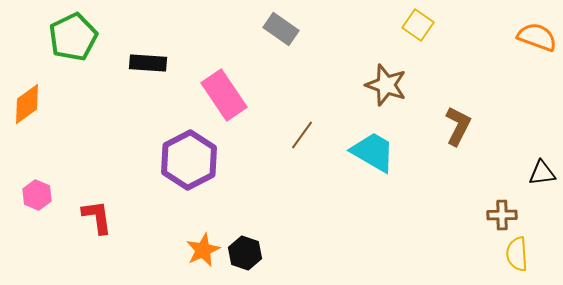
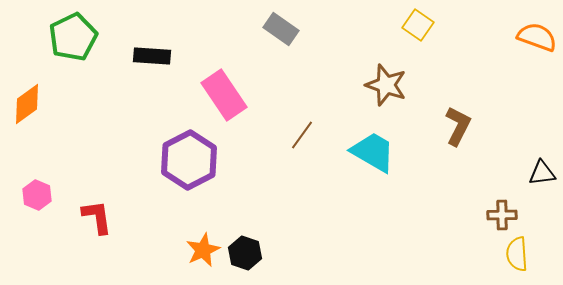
black rectangle: moved 4 px right, 7 px up
